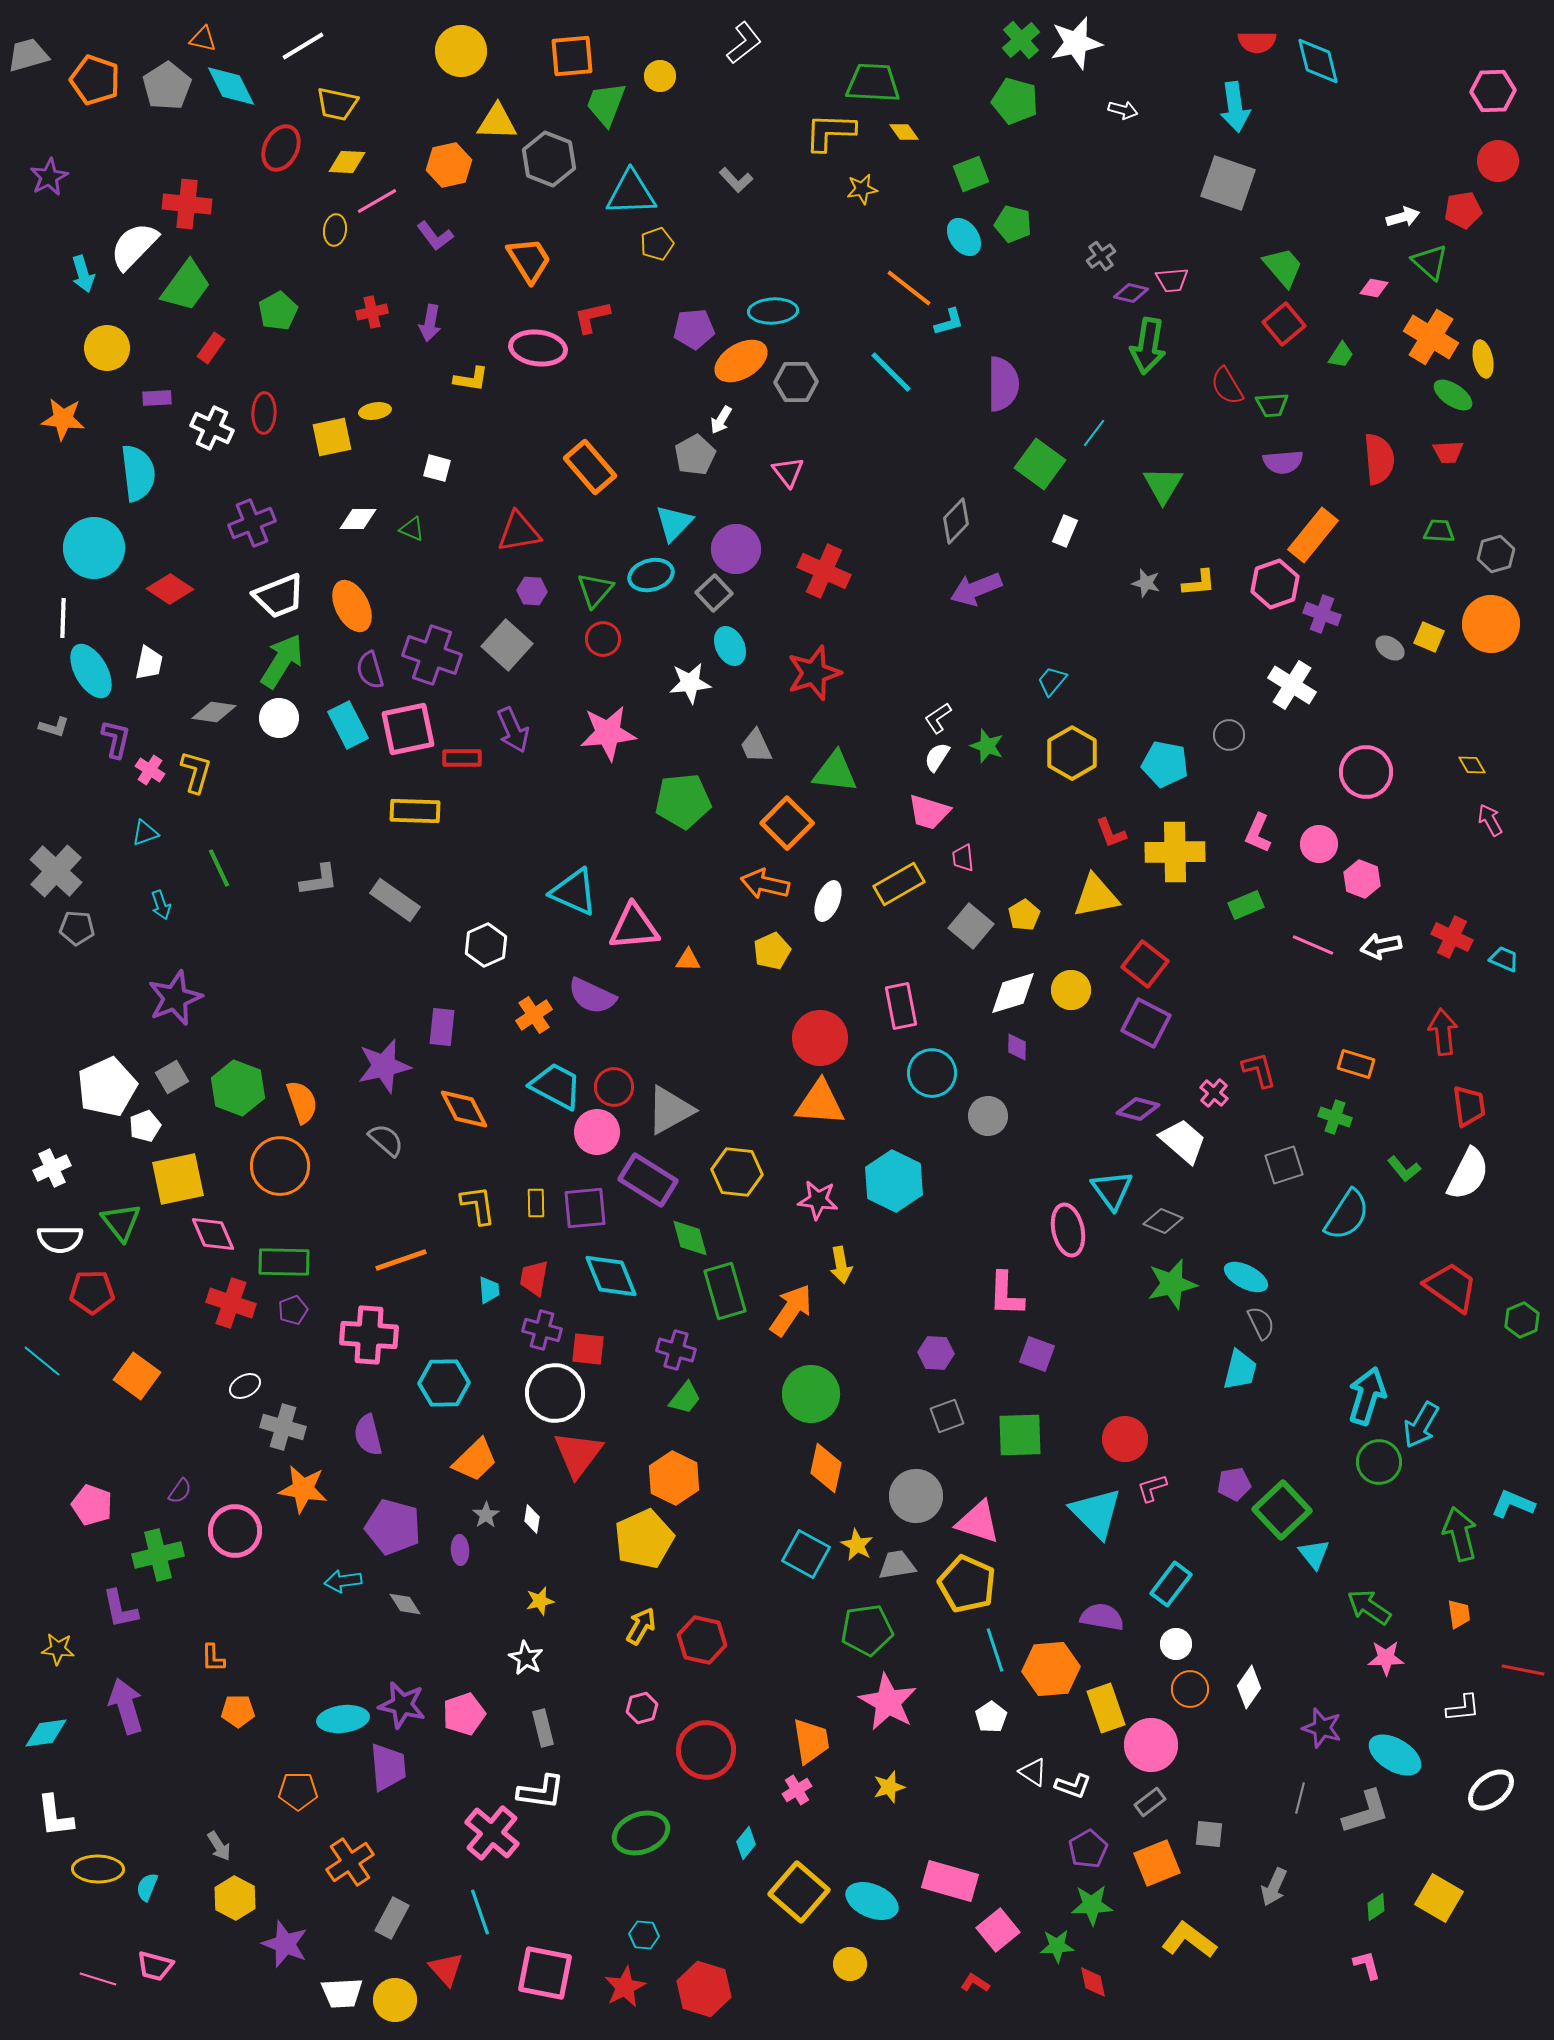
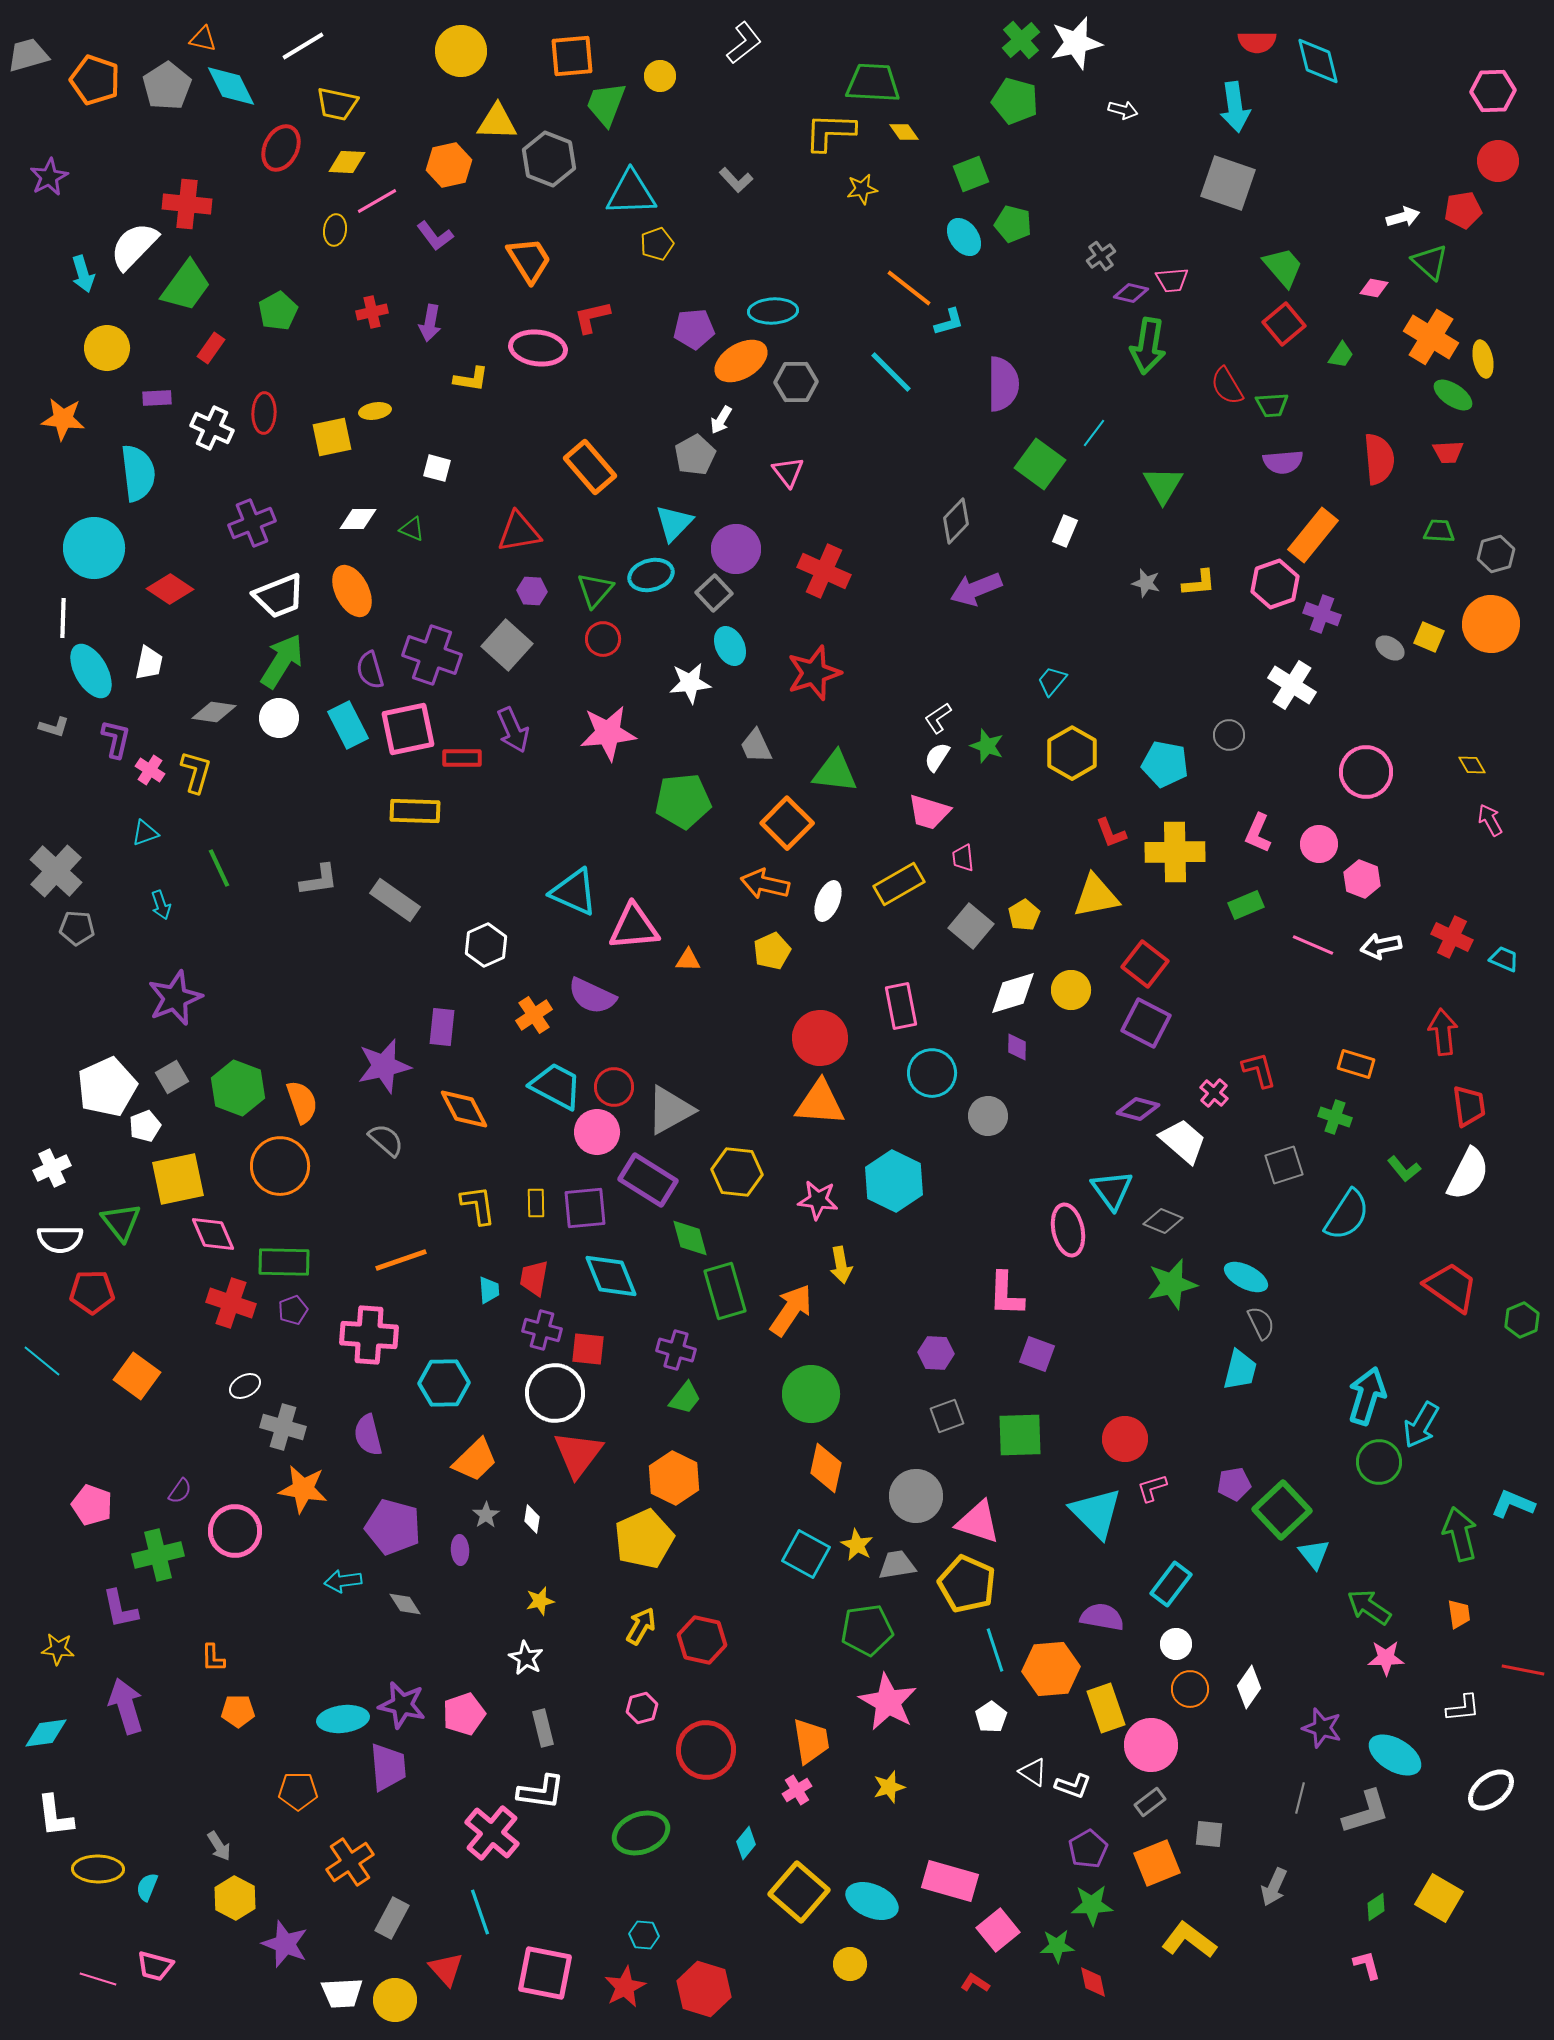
orange ellipse at (352, 606): moved 15 px up
